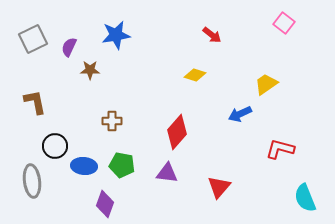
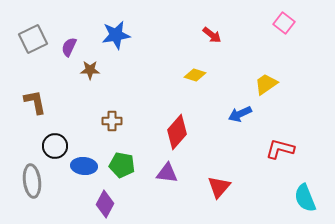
purple diamond: rotated 8 degrees clockwise
